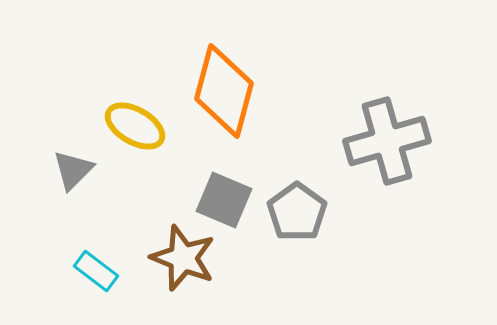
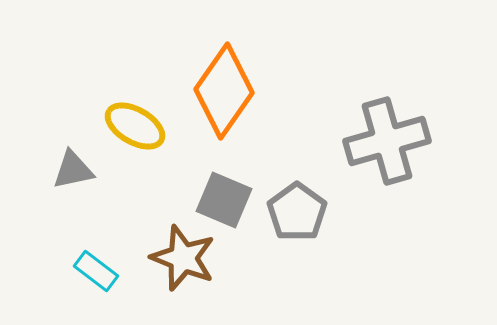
orange diamond: rotated 20 degrees clockwise
gray triangle: rotated 33 degrees clockwise
